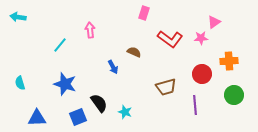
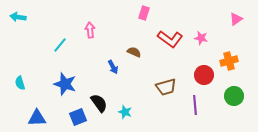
pink triangle: moved 22 px right, 3 px up
pink star: rotated 16 degrees clockwise
orange cross: rotated 12 degrees counterclockwise
red circle: moved 2 px right, 1 px down
green circle: moved 1 px down
